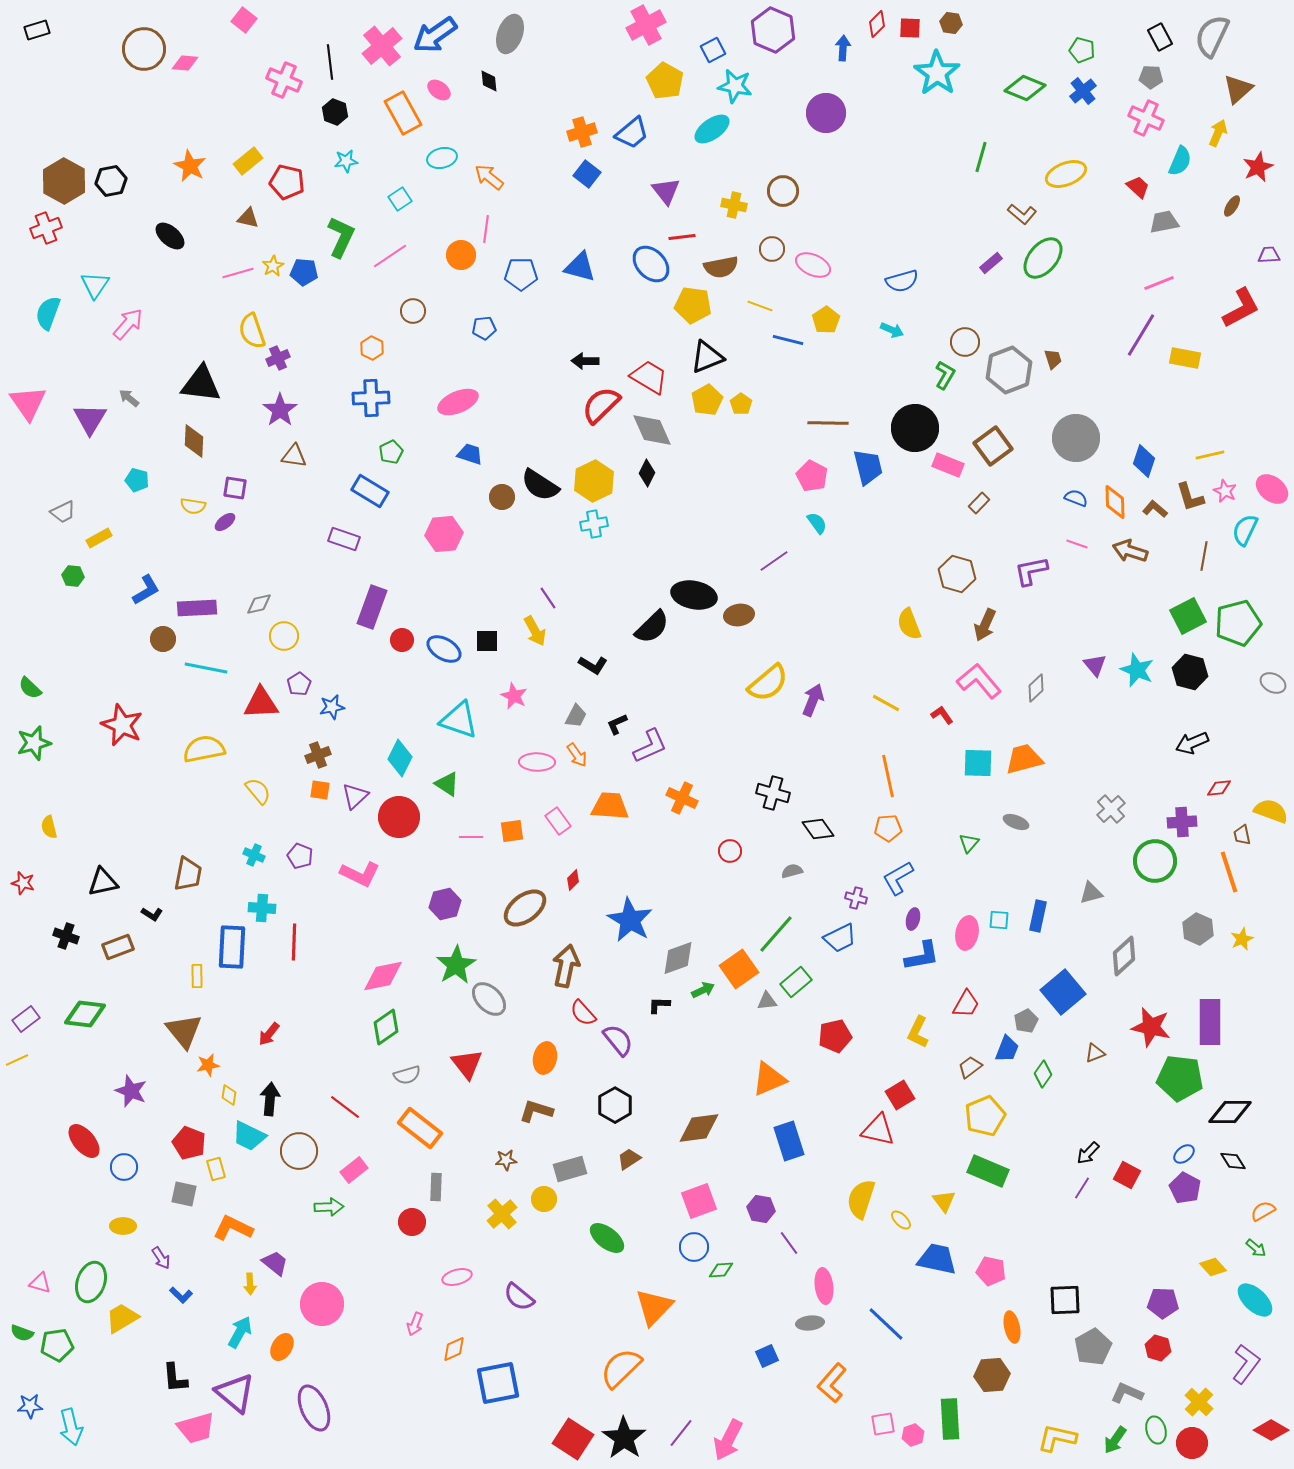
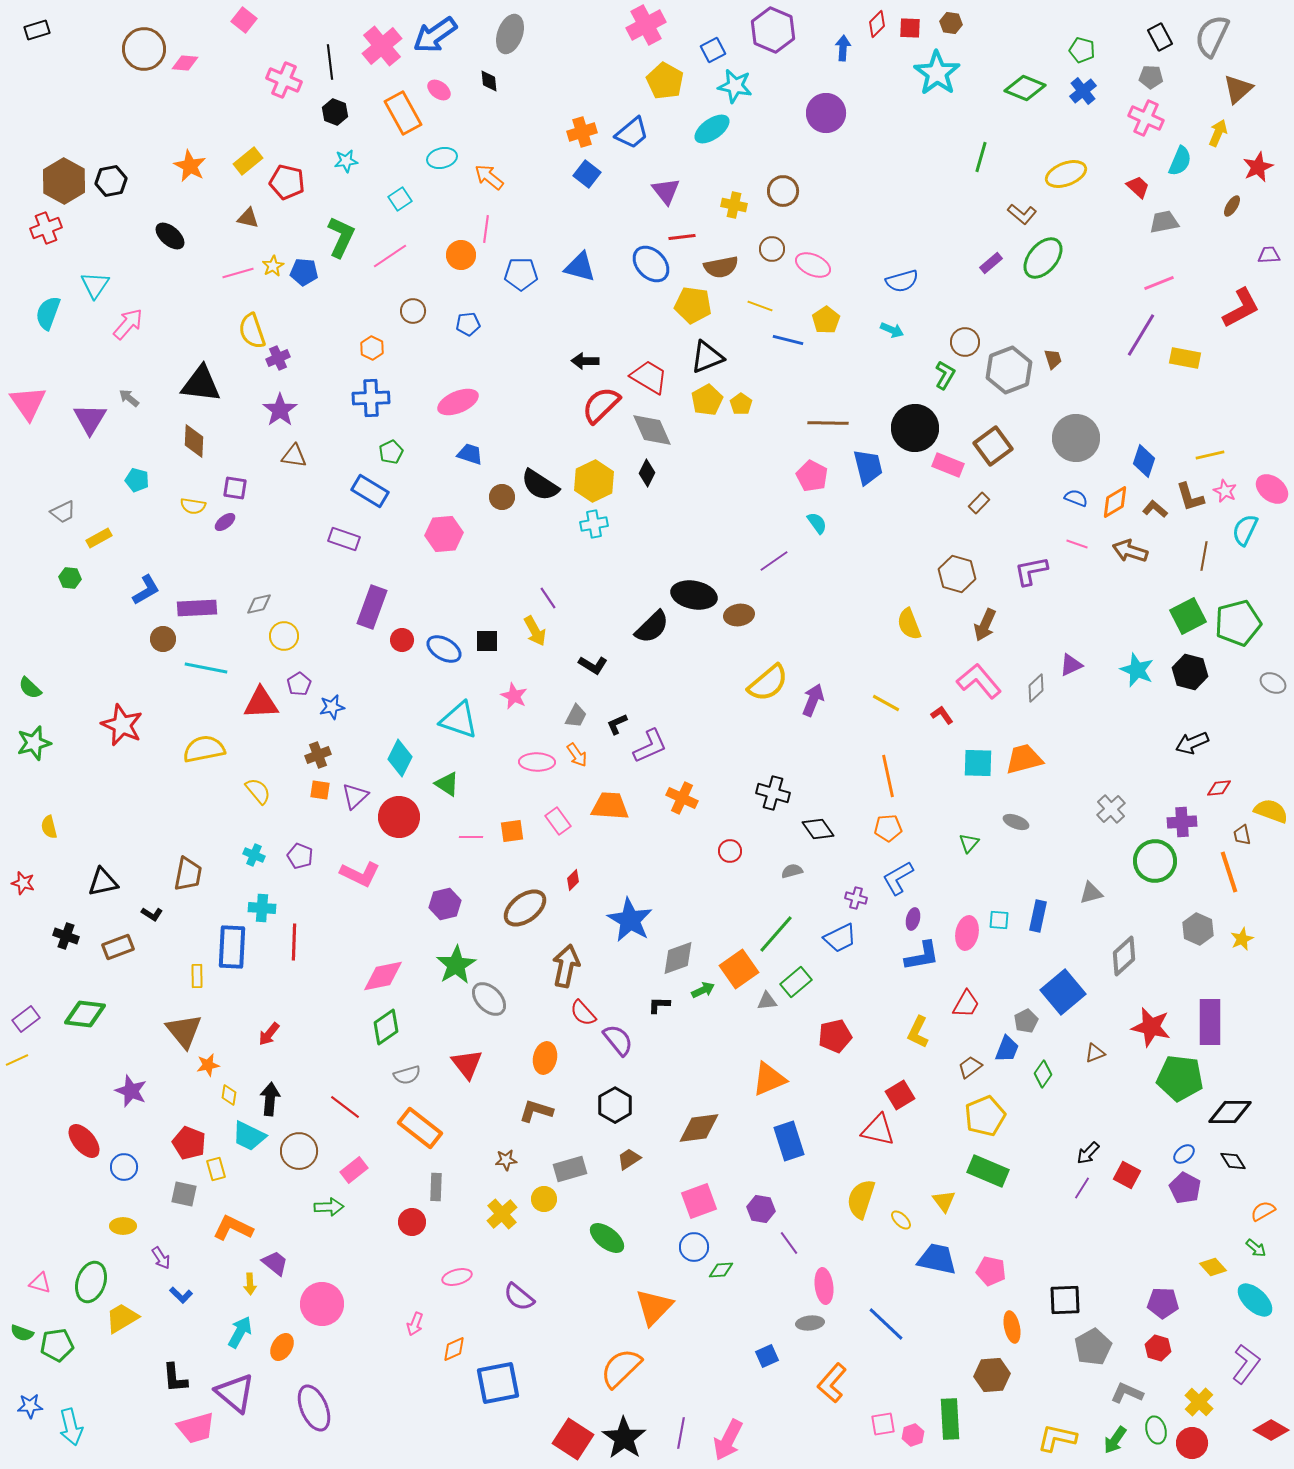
blue pentagon at (484, 328): moved 16 px left, 4 px up
orange diamond at (1115, 502): rotated 60 degrees clockwise
green hexagon at (73, 576): moved 3 px left, 2 px down
purple triangle at (1095, 665): moved 24 px left; rotated 45 degrees clockwise
purple line at (681, 1433): rotated 28 degrees counterclockwise
